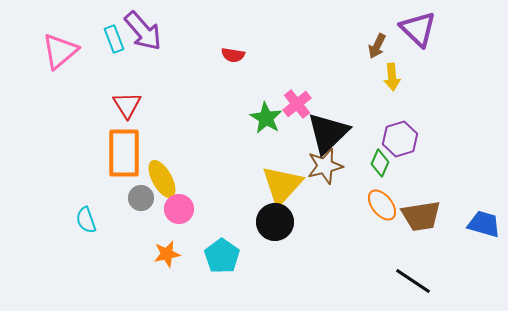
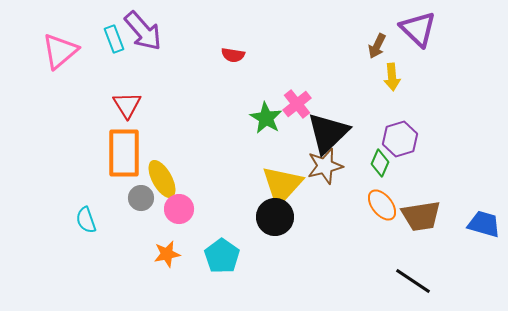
black circle: moved 5 px up
